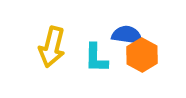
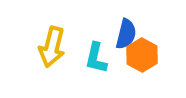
blue semicircle: moved 1 px left, 1 px up; rotated 96 degrees clockwise
cyan L-shape: rotated 12 degrees clockwise
